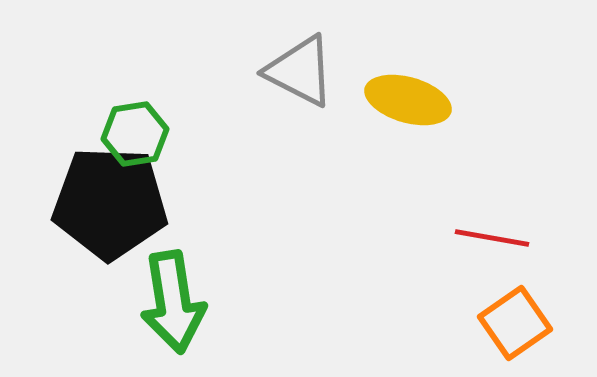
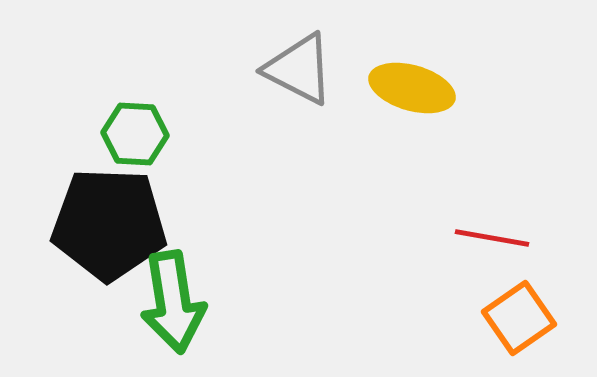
gray triangle: moved 1 px left, 2 px up
yellow ellipse: moved 4 px right, 12 px up
green hexagon: rotated 12 degrees clockwise
black pentagon: moved 1 px left, 21 px down
orange square: moved 4 px right, 5 px up
